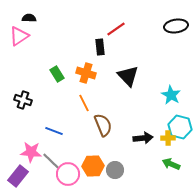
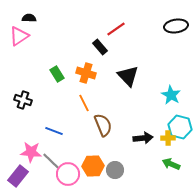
black rectangle: rotated 35 degrees counterclockwise
